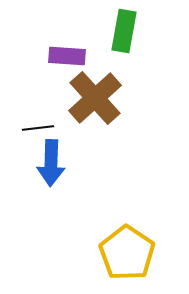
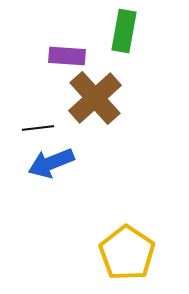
blue arrow: rotated 66 degrees clockwise
